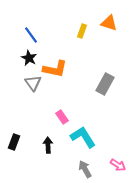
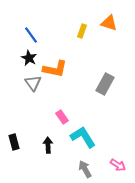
black rectangle: rotated 35 degrees counterclockwise
